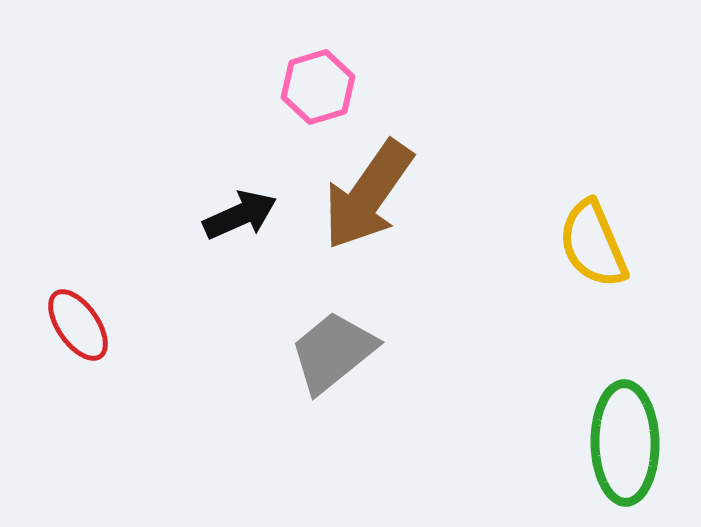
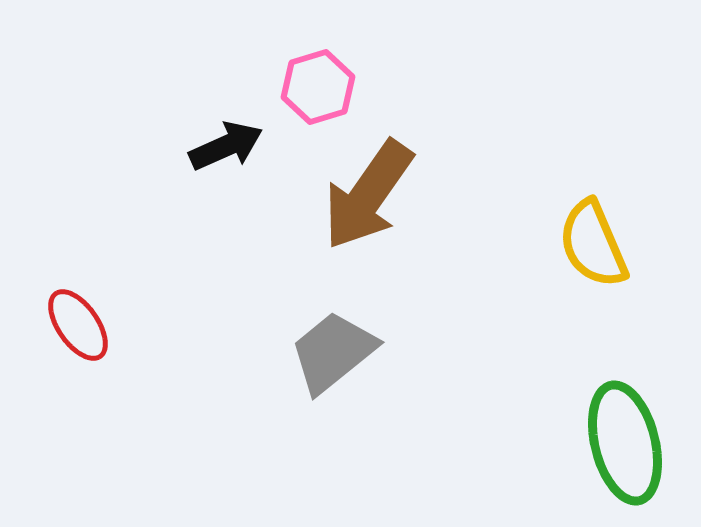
black arrow: moved 14 px left, 69 px up
green ellipse: rotated 13 degrees counterclockwise
